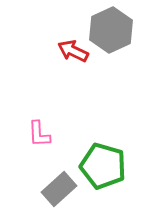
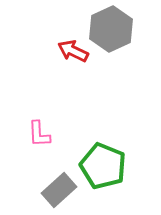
gray hexagon: moved 1 px up
green pentagon: rotated 6 degrees clockwise
gray rectangle: moved 1 px down
